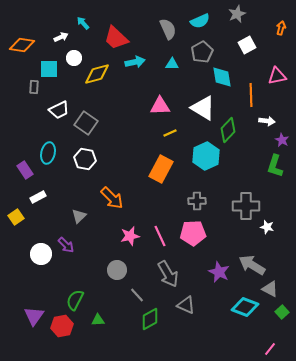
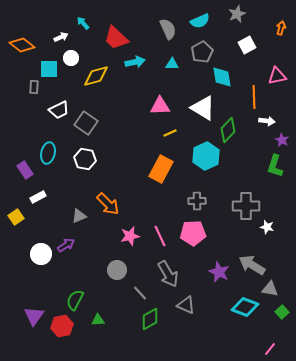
orange diamond at (22, 45): rotated 30 degrees clockwise
white circle at (74, 58): moved 3 px left
yellow diamond at (97, 74): moved 1 px left, 2 px down
orange line at (251, 95): moved 3 px right, 2 px down
orange arrow at (112, 198): moved 4 px left, 6 px down
gray triangle at (79, 216): rotated 21 degrees clockwise
purple arrow at (66, 245): rotated 78 degrees counterclockwise
gray triangle at (270, 289): rotated 18 degrees counterclockwise
gray line at (137, 295): moved 3 px right, 2 px up
